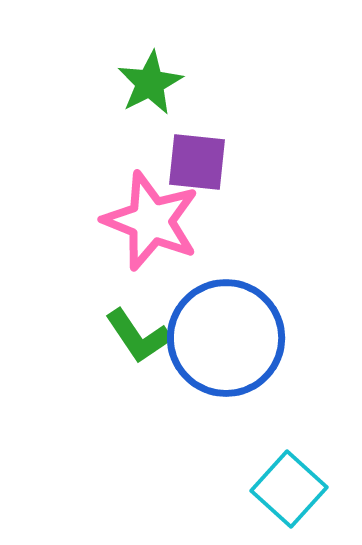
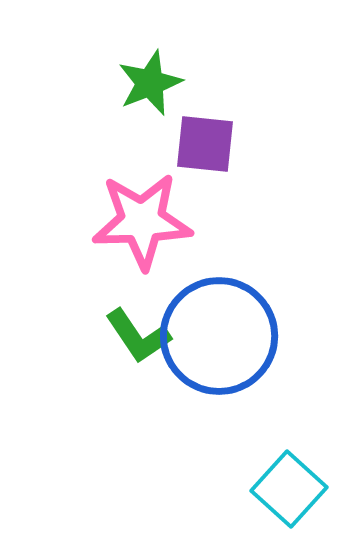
green star: rotated 6 degrees clockwise
purple square: moved 8 px right, 18 px up
pink star: moved 9 px left; rotated 24 degrees counterclockwise
blue circle: moved 7 px left, 2 px up
